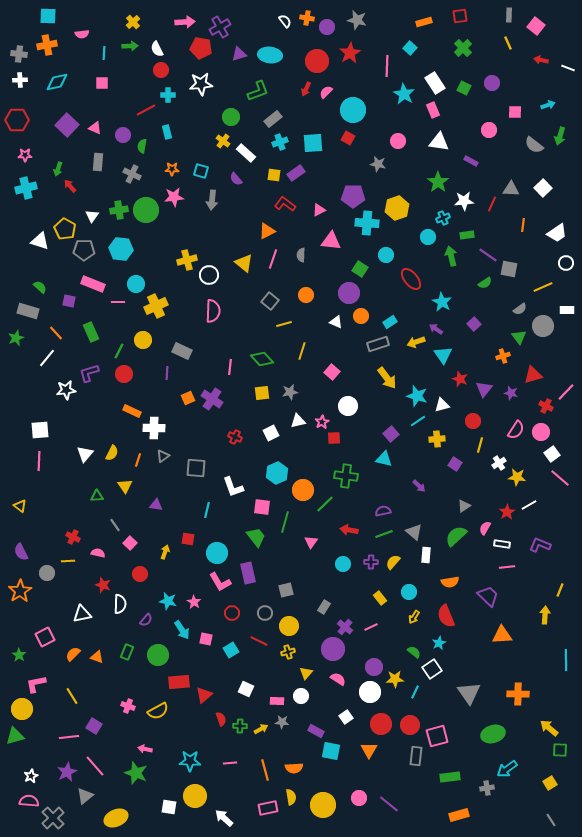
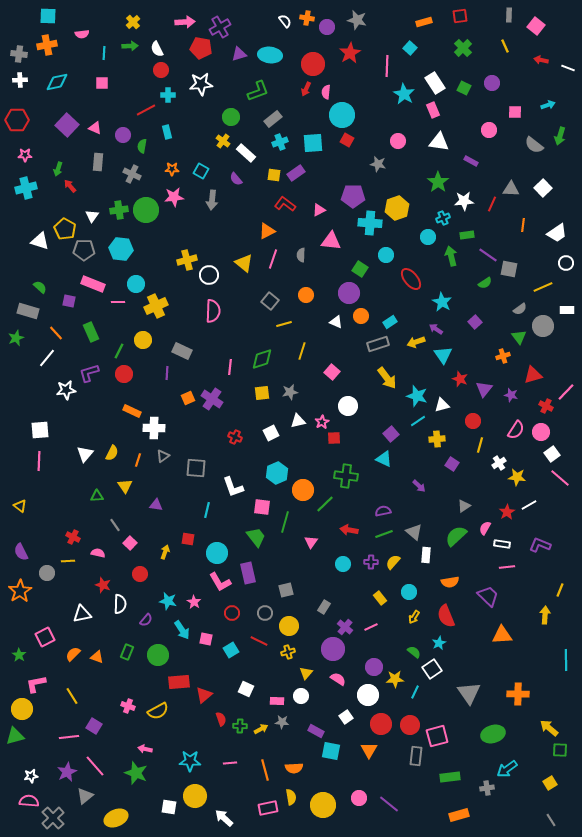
yellow line at (508, 43): moved 3 px left, 3 px down
red circle at (317, 61): moved 4 px left, 3 px down
pink semicircle at (326, 92): rotated 40 degrees counterclockwise
cyan circle at (353, 110): moved 11 px left, 5 px down
red square at (348, 138): moved 1 px left, 2 px down
cyan square at (201, 171): rotated 14 degrees clockwise
cyan cross at (367, 223): moved 3 px right
purple square at (474, 324): moved 1 px right, 2 px up
green diamond at (262, 359): rotated 65 degrees counterclockwise
purple star at (511, 393): moved 2 px down
cyan triangle at (384, 459): rotated 12 degrees clockwise
purple square at (455, 464): moved 3 px left
white circle at (370, 692): moved 2 px left, 3 px down
white star at (31, 776): rotated 16 degrees clockwise
